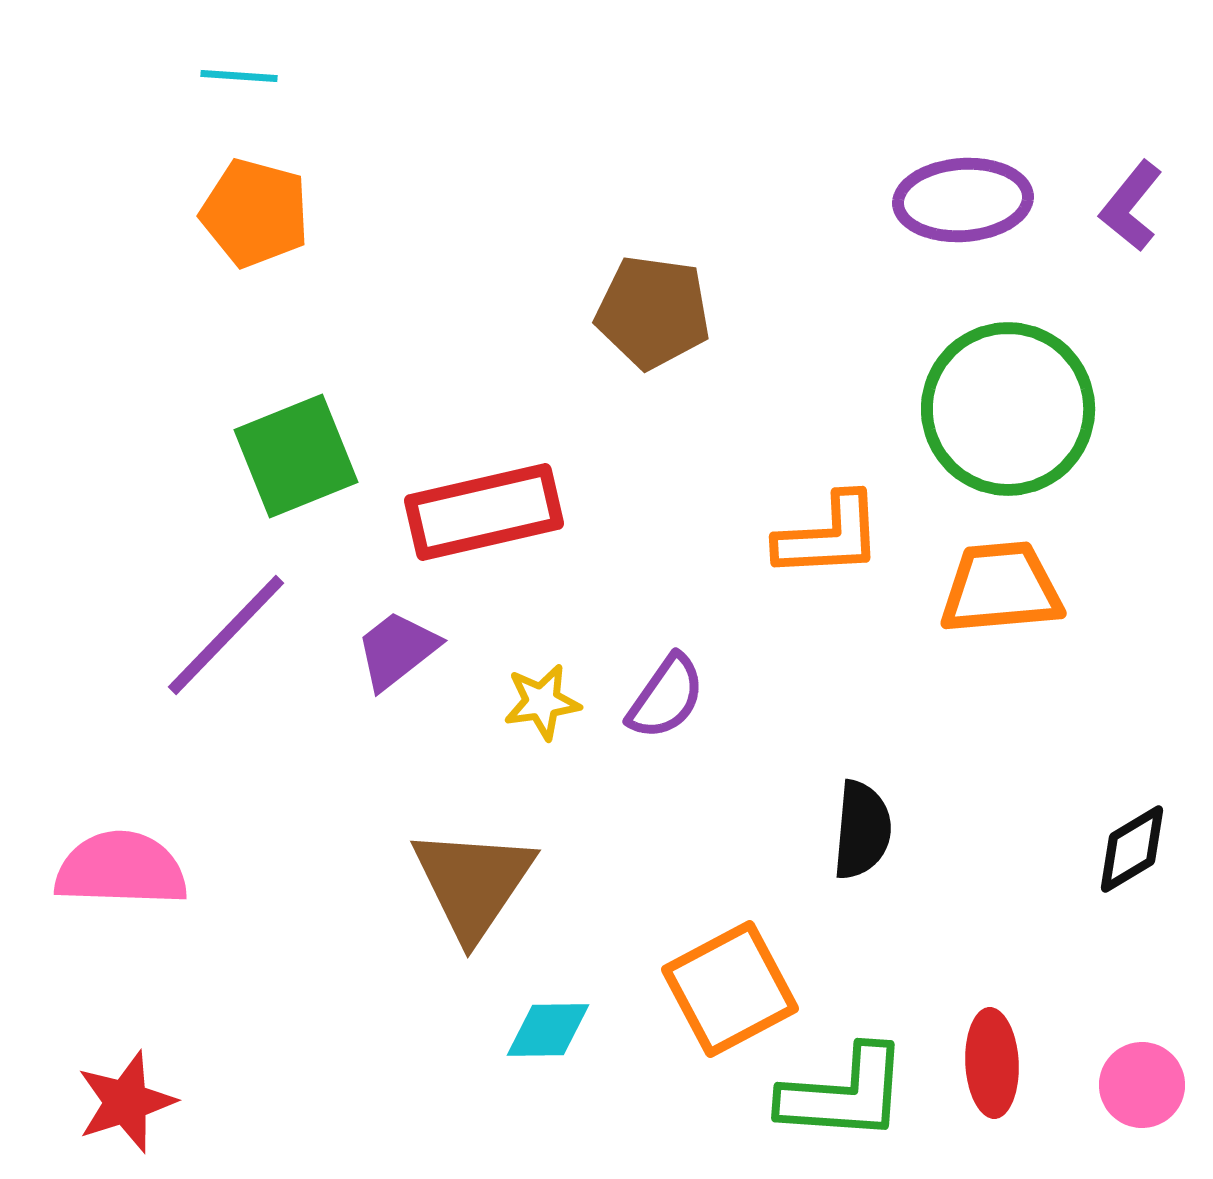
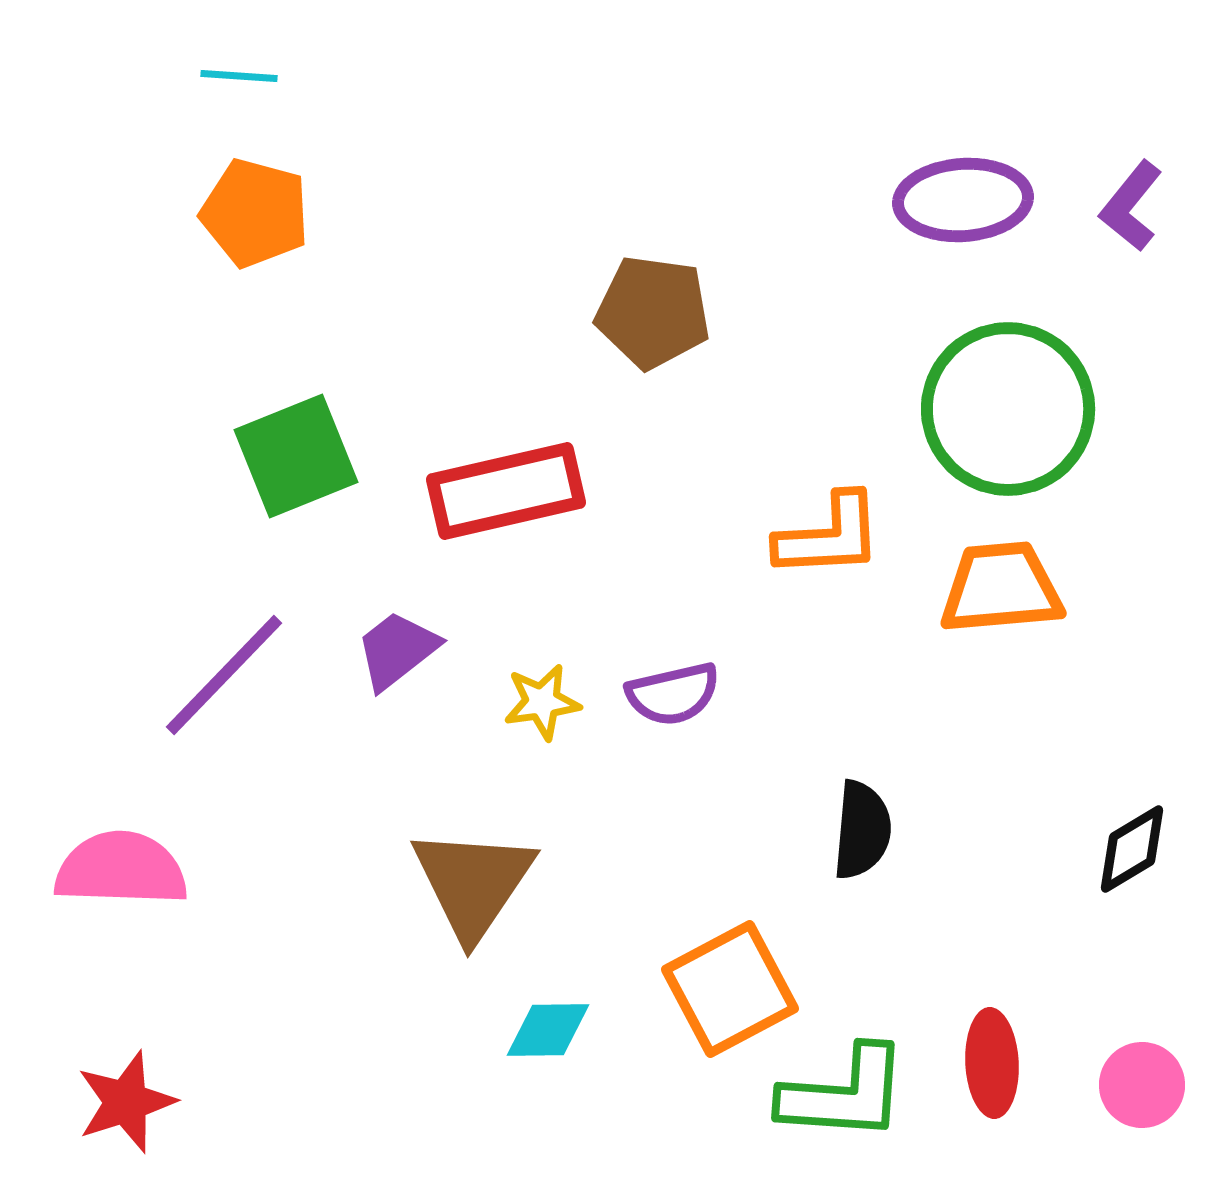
red rectangle: moved 22 px right, 21 px up
purple line: moved 2 px left, 40 px down
purple semicircle: moved 7 px right, 3 px up; rotated 42 degrees clockwise
